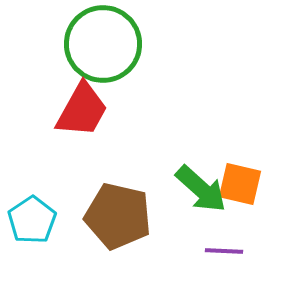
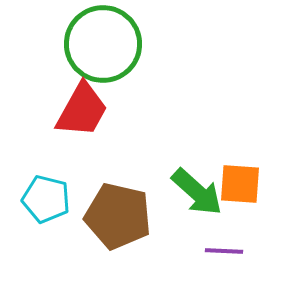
orange square: rotated 9 degrees counterclockwise
green arrow: moved 4 px left, 3 px down
cyan pentagon: moved 14 px right, 21 px up; rotated 24 degrees counterclockwise
